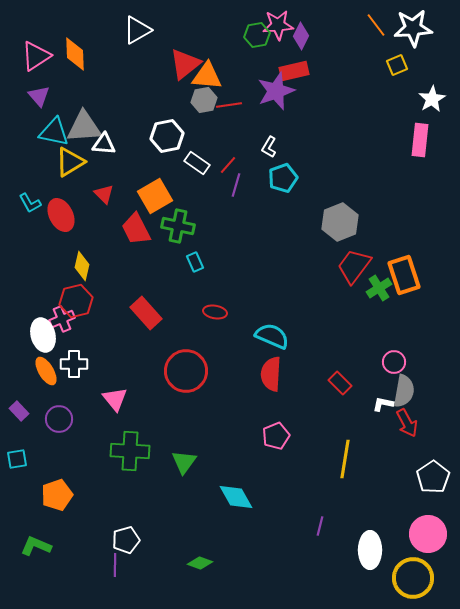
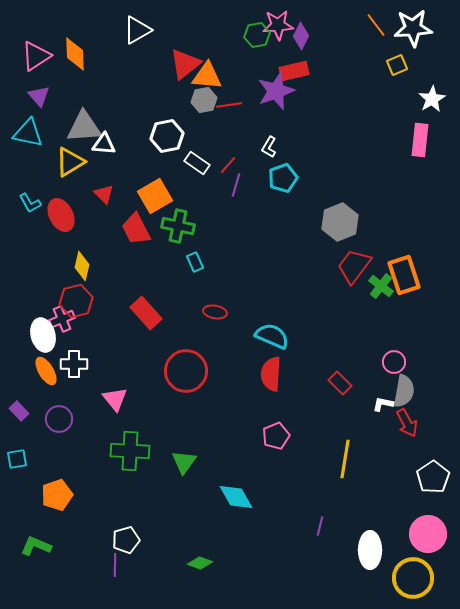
cyan triangle at (54, 132): moved 26 px left, 1 px down
green cross at (379, 288): moved 2 px right, 2 px up; rotated 20 degrees counterclockwise
